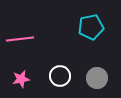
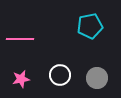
cyan pentagon: moved 1 px left, 1 px up
pink line: rotated 8 degrees clockwise
white circle: moved 1 px up
